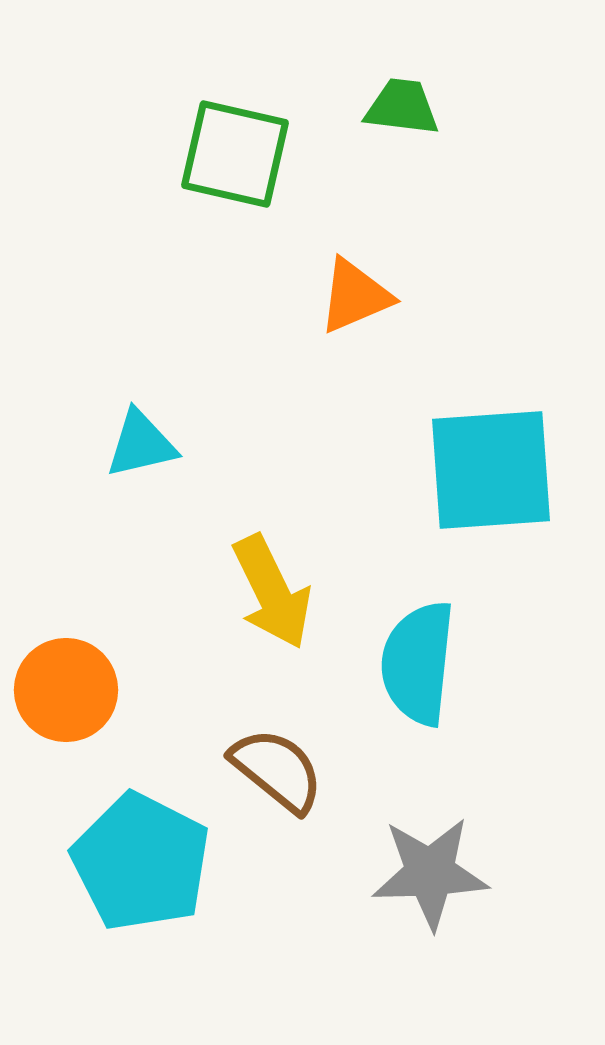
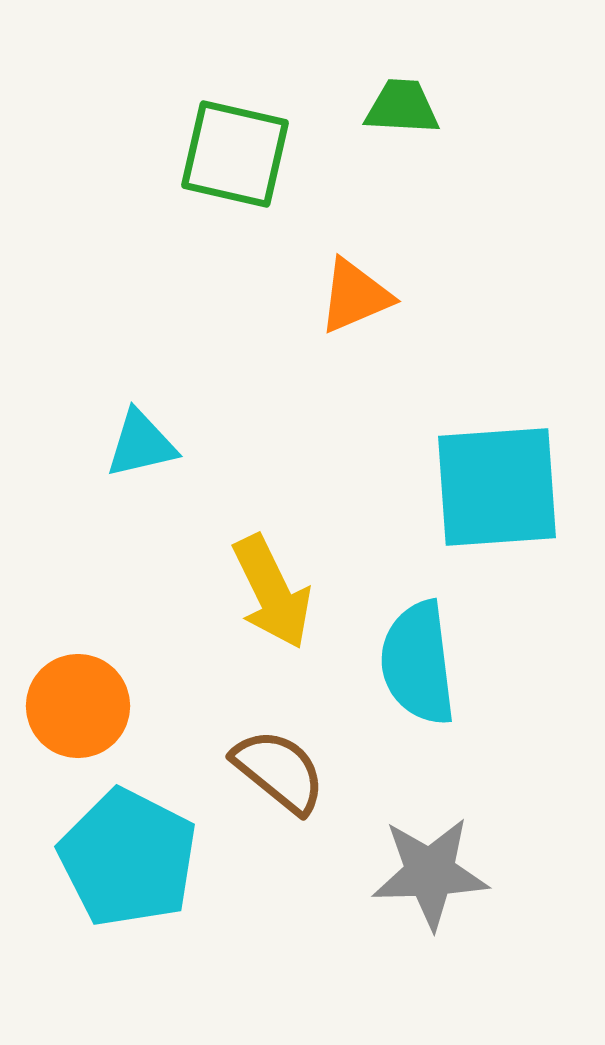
green trapezoid: rotated 4 degrees counterclockwise
cyan square: moved 6 px right, 17 px down
cyan semicircle: rotated 13 degrees counterclockwise
orange circle: moved 12 px right, 16 px down
brown semicircle: moved 2 px right, 1 px down
cyan pentagon: moved 13 px left, 4 px up
